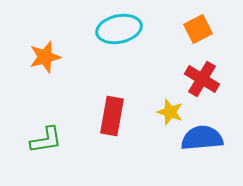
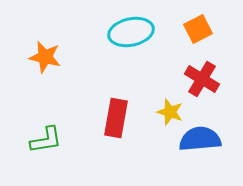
cyan ellipse: moved 12 px right, 3 px down
orange star: rotated 28 degrees clockwise
red rectangle: moved 4 px right, 2 px down
blue semicircle: moved 2 px left, 1 px down
